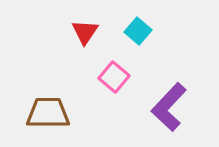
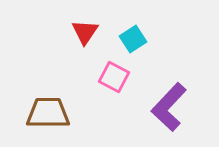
cyan square: moved 5 px left, 8 px down; rotated 16 degrees clockwise
pink square: rotated 12 degrees counterclockwise
